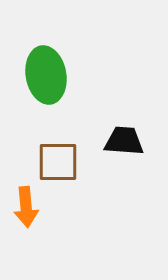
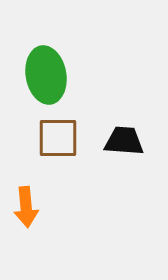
brown square: moved 24 px up
